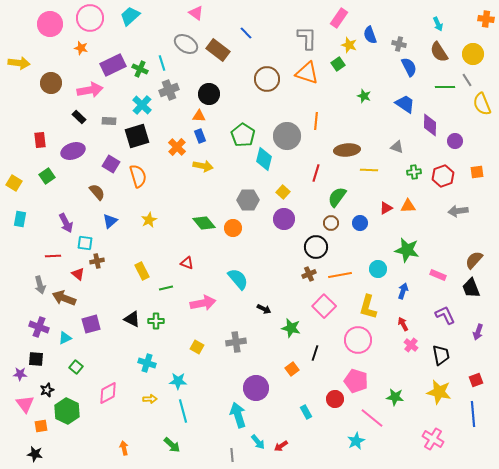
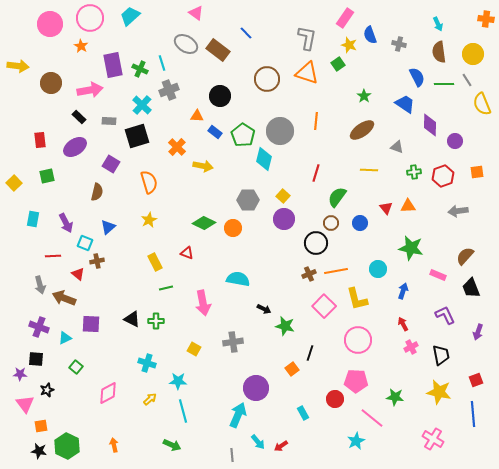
pink rectangle at (339, 18): moved 6 px right
gray L-shape at (307, 38): rotated 10 degrees clockwise
orange star at (81, 48): moved 2 px up; rotated 16 degrees clockwise
brown semicircle at (439, 52): rotated 25 degrees clockwise
yellow arrow at (19, 63): moved 1 px left, 3 px down
purple rectangle at (113, 65): rotated 75 degrees counterclockwise
blue semicircle at (409, 67): moved 8 px right, 10 px down
green line at (445, 87): moved 1 px left, 3 px up
black circle at (209, 94): moved 11 px right, 2 px down
green star at (364, 96): rotated 16 degrees clockwise
orange triangle at (199, 116): moved 2 px left
blue rectangle at (200, 136): moved 15 px right, 4 px up; rotated 32 degrees counterclockwise
gray circle at (287, 136): moved 7 px left, 5 px up
brown ellipse at (347, 150): moved 15 px right, 20 px up; rotated 30 degrees counterclockwise
purple ellipse at (73, 151): moved 2 px right, 4 px up; rotated 15 degrees counterclockwise
green square at (47, 176): rotated 21 degrees clockwise
orange semicircle at (138, 176): moved 11 px right, 6 px down
yellow square at (14, 183): rotated 14 degrees clockwise
brown semicircle at (97, 192): rotated 54 degrees clockwise
yellow square at (283, 192): moved 4 px down
red triangle at (386, 208): rotated 40 degrees counterclockwise
cyan rectangle at (20, 219): moved 13 px right
blue triangle at (110, 221): moved 2 px left, 6 px down
green diamond at (204, 223): rotated 25 degrees counterclockwise
cyan square at (85, 243): rotated 14 degrees clockwise
black circle at (316, 247): moved 4 px up
green star at (407, 250): moved 4 px right, 2 px up
brown semicircle at (474, 260): moved 9 px left, 4 px up
red triangle at (187, 263): moved 10 px up
yellow rectangle at (142, 271): moved 13 px right, 9 px up
orange line at (340, 275): moved 4 px left, 4 px up
cyan semicircle at (238, 279): rotated 40 degrees counterclockwise
pink arrow at (203, 303): rotated 90 degrees clockwise
yellow L-shape at (368, 307): moved 11 px left, 8 px up; rotated 30 degrees counterclockwise
purple square at (91, 324): rotated 18 degrees clockwise
green star at (291, 328): moved 6 px left, 2 px up
gray cross at (236, 342): moved 3 px left
pink cross at (411, 345): moved 2 px down; rotated 24 degrees clockwise
yellow square at (197, 347): moved 3 px left, 2 px down
black line at (315, 353): moved 5 px left
pink pentagon at (356, 381): rotated 15 degrees counterclockwise
yellow arrow at (150, 399): rotated 40 degrees counterclockwise
green hexagon at (67, 411): moved 35 px down
cyan rectangle at (306, 412): moved 3 px left, 1 px down
cyan arrow at (238, 415): rotated 40 degrees clockwise
green arrow at (172, 445): rotated 18 degrees counterclockwise
orange arrow at (124, 448): moved 10 px left, 3 px up
black star at (35, 454): moved 4 px right, 3 px up
